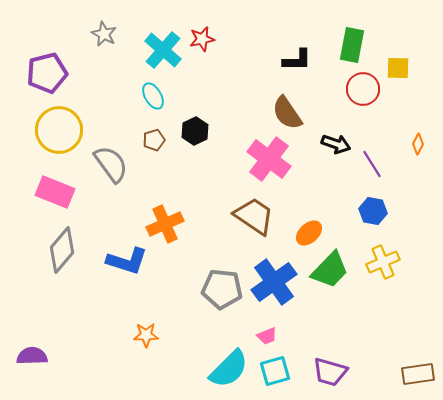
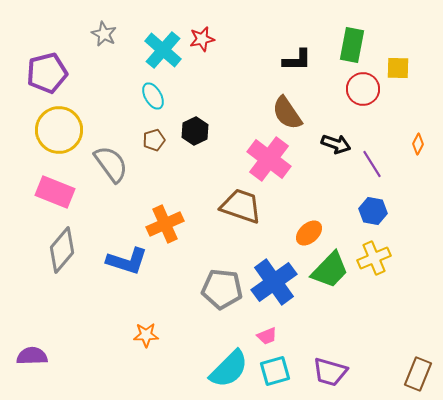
brown trapezoid: moved 13 px left, 10 px up; rotated 15 degrees counterclockwise
yellow cross: moved 9 px left, 4 px up
brown rectangle: rotated 60 degrees counterclockwise
